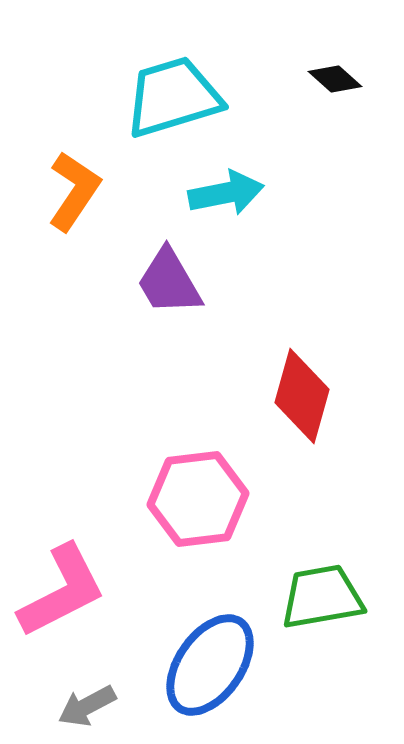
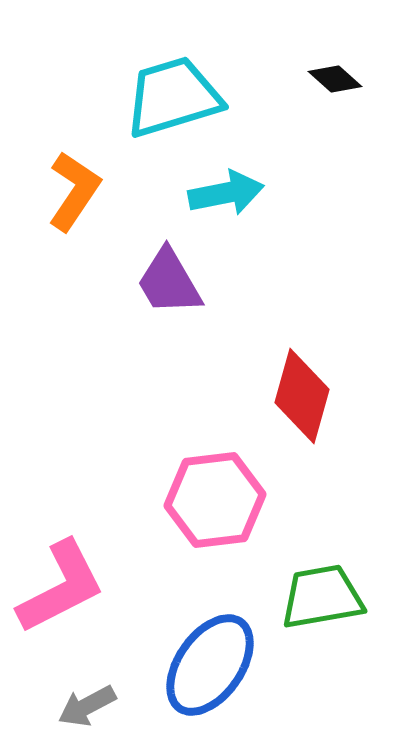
pink hexagon: moved 17 px right, 1 px down
pink L-shape: moved 1 px left, 4 px up
